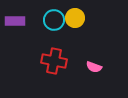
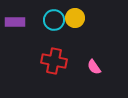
purple rectangle: moved 1 px down
pink semicircle: rotated 35 degrees clockwise
